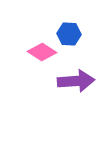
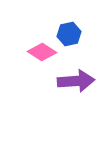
blue hexagon: rotated 15 degrees counterclockwise
